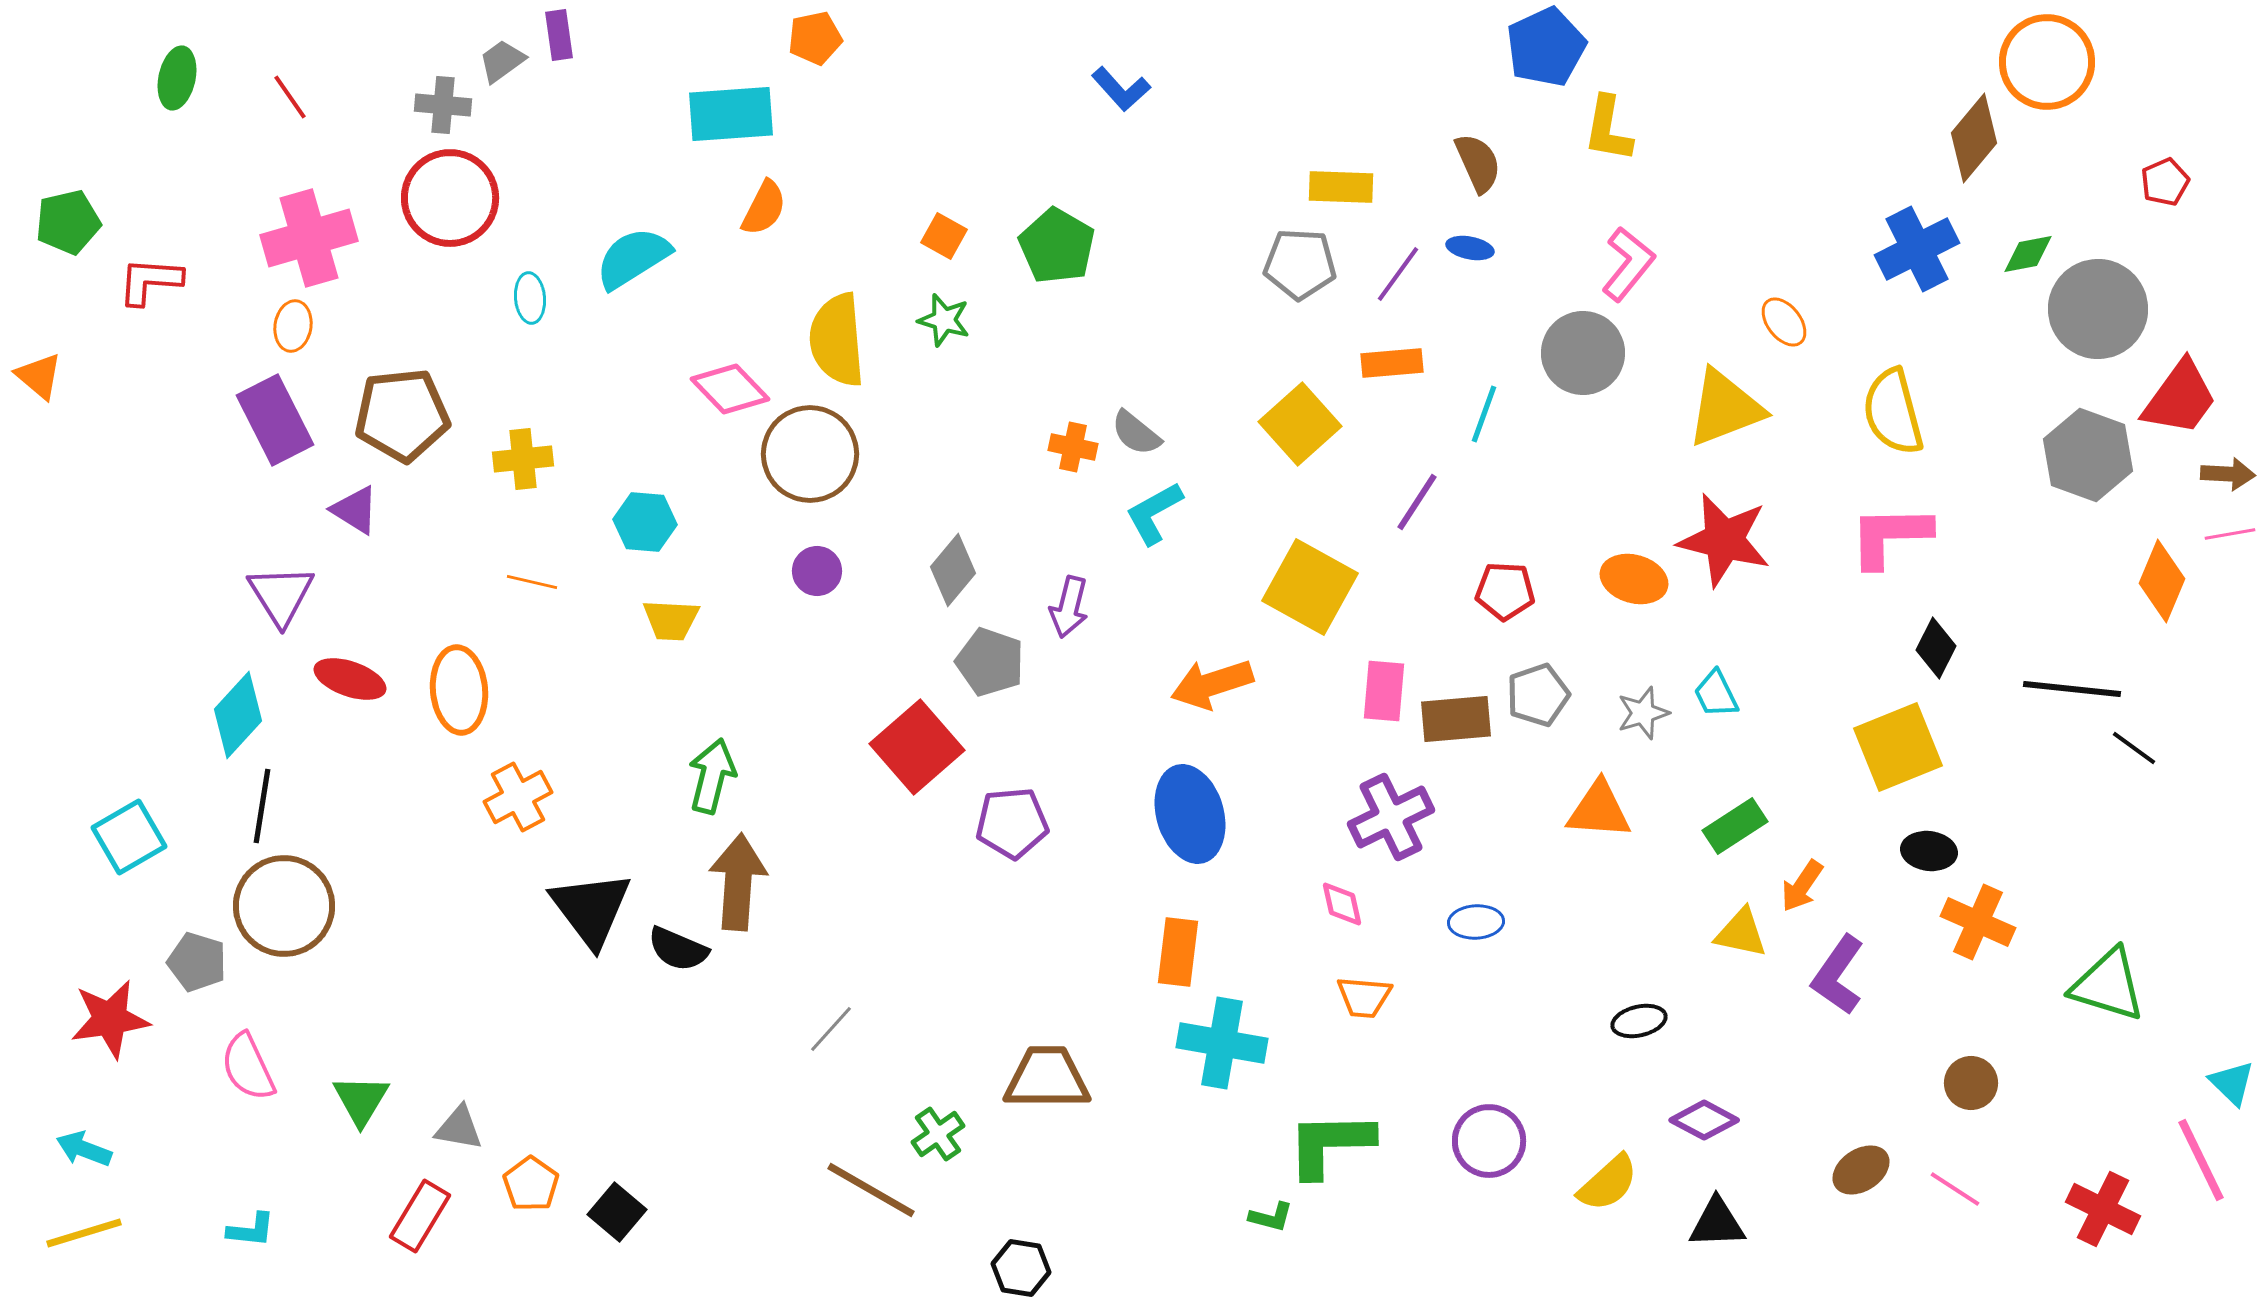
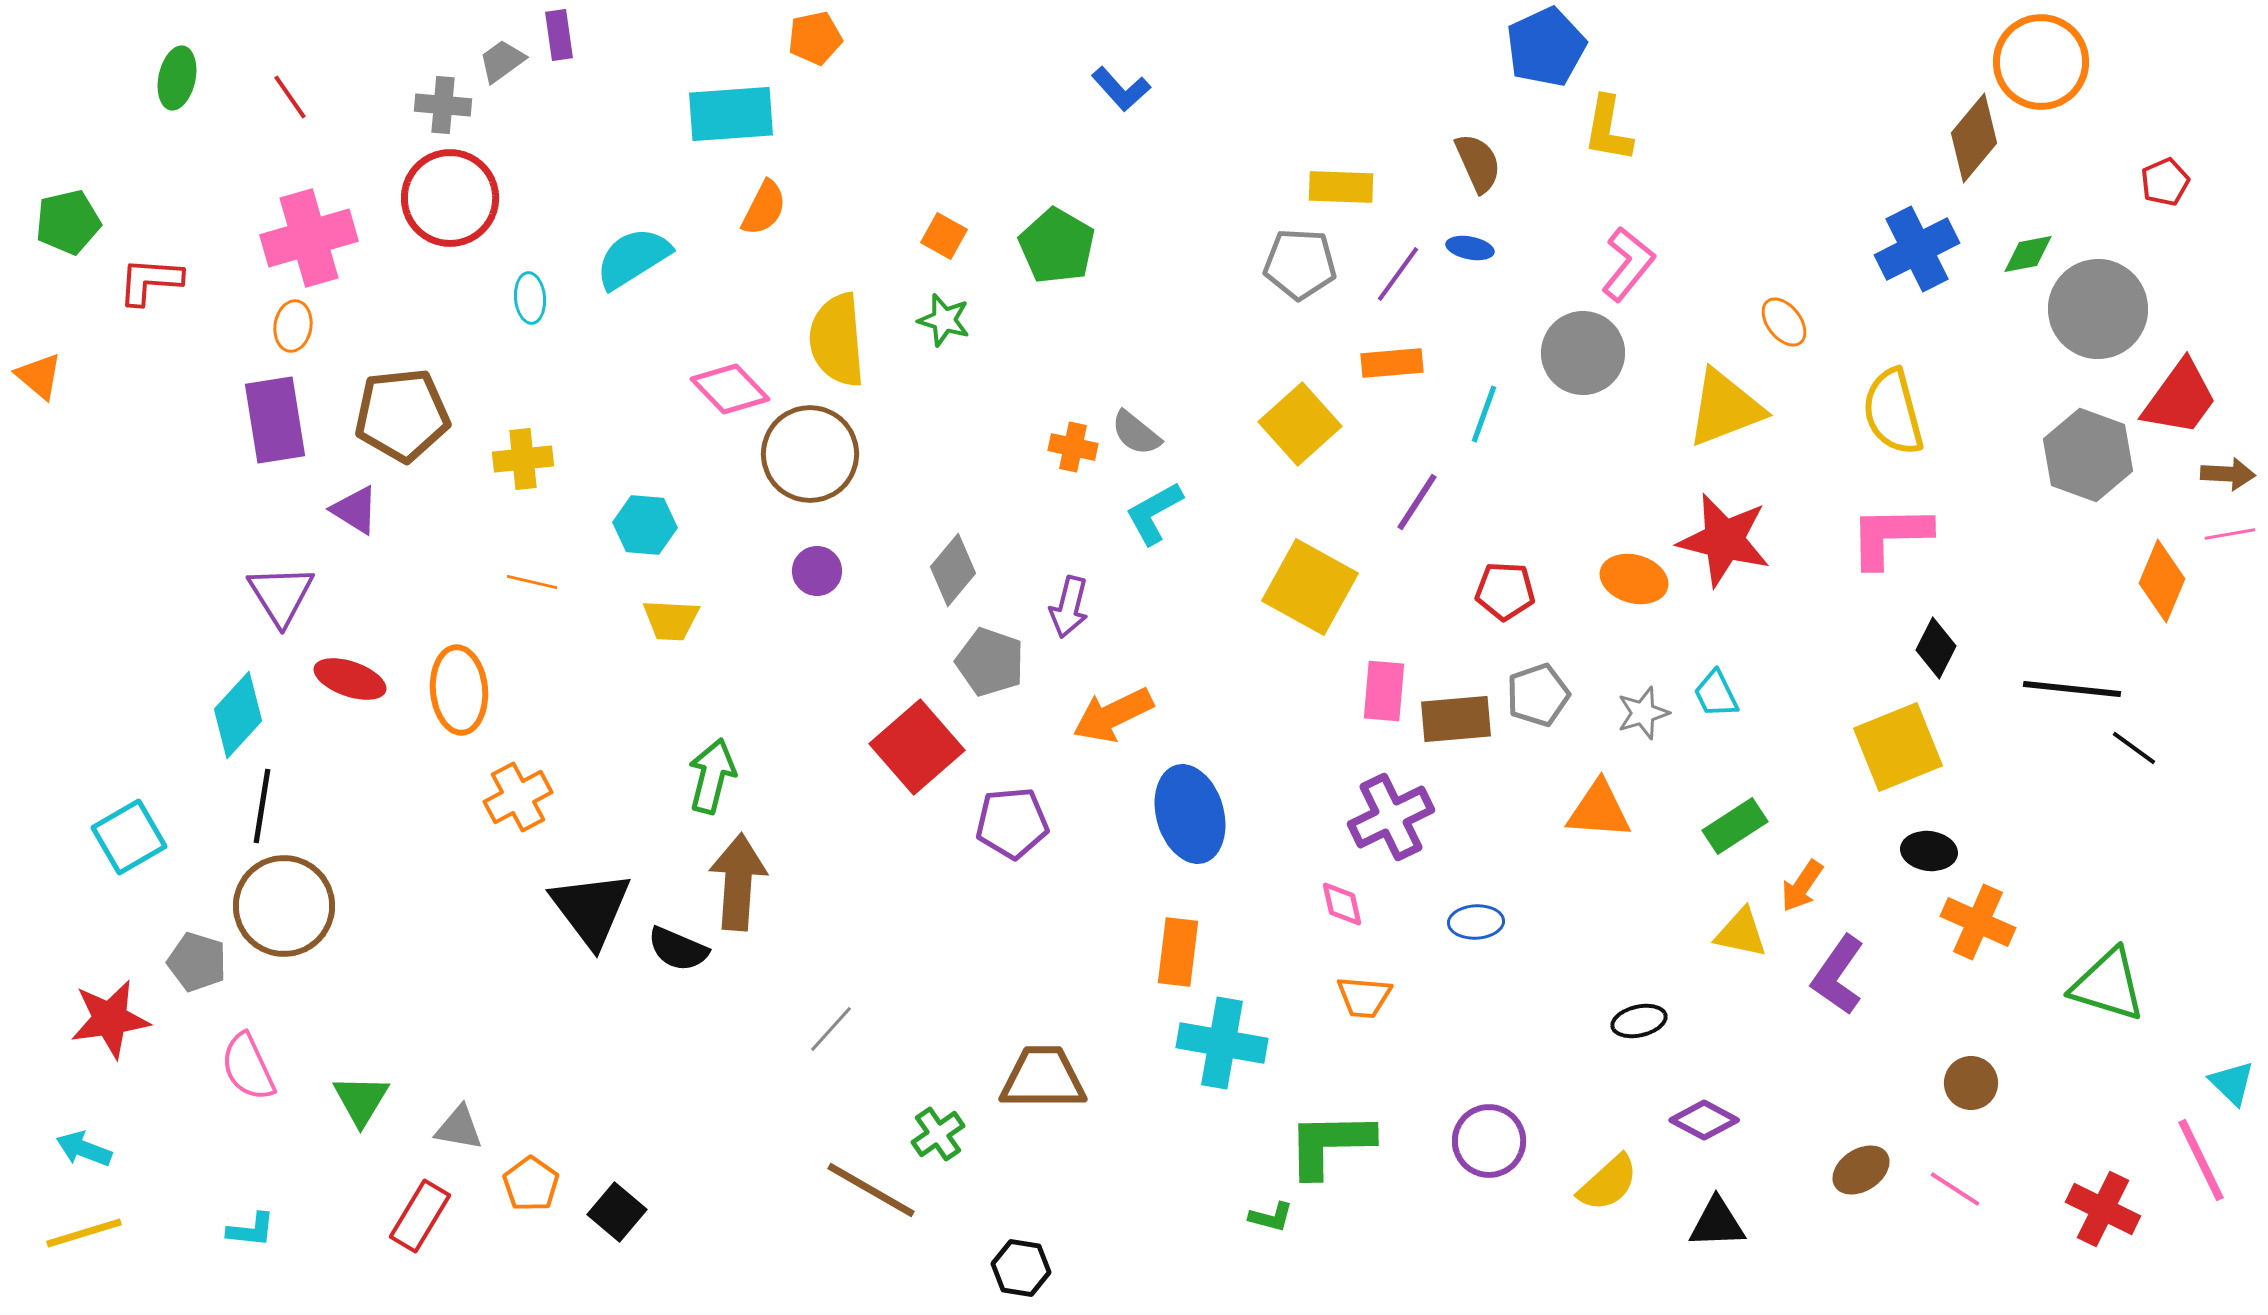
orange circle at (2047, 62): moved 6 px left
purple rectangle at (275, 420): rotated 18 degrees clockwise
cyan hexagon at (645, 522): moved 3 px down
orange arrow at (1212, 684): moved 99 px left, 31 px down; rotated 8 degrees counterclockwise
brown trapezoid at (1047, 1078): moved 4 px left
